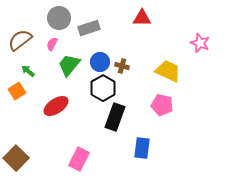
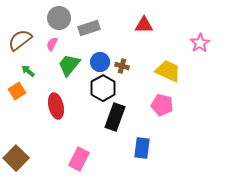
red triangle: moved 2 px right, 7 px down
pink star: rotated 18 degrees clockwise
red ellipse: rotated 70 degrees counterclockwise
